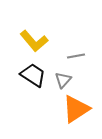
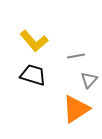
black trapezoid: rotated 16 degrees counterclockwise
gray triangle: moved 26 px right
